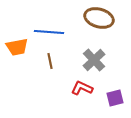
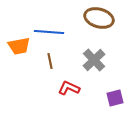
orange trapezoid: moved 2 px right, 1 px up
red L-shape: moved 13 px left
